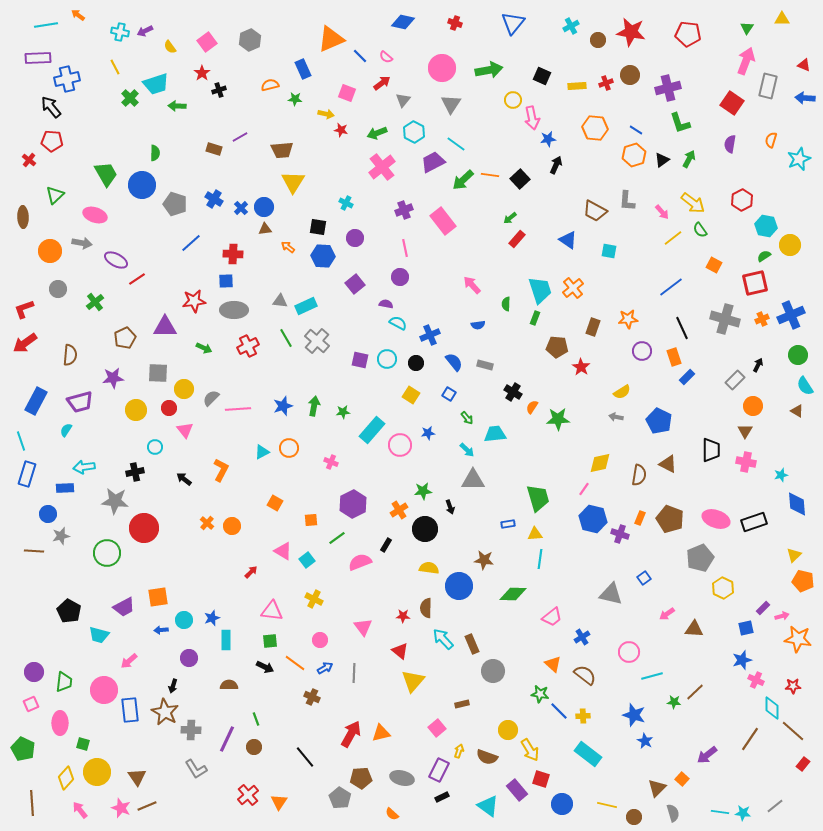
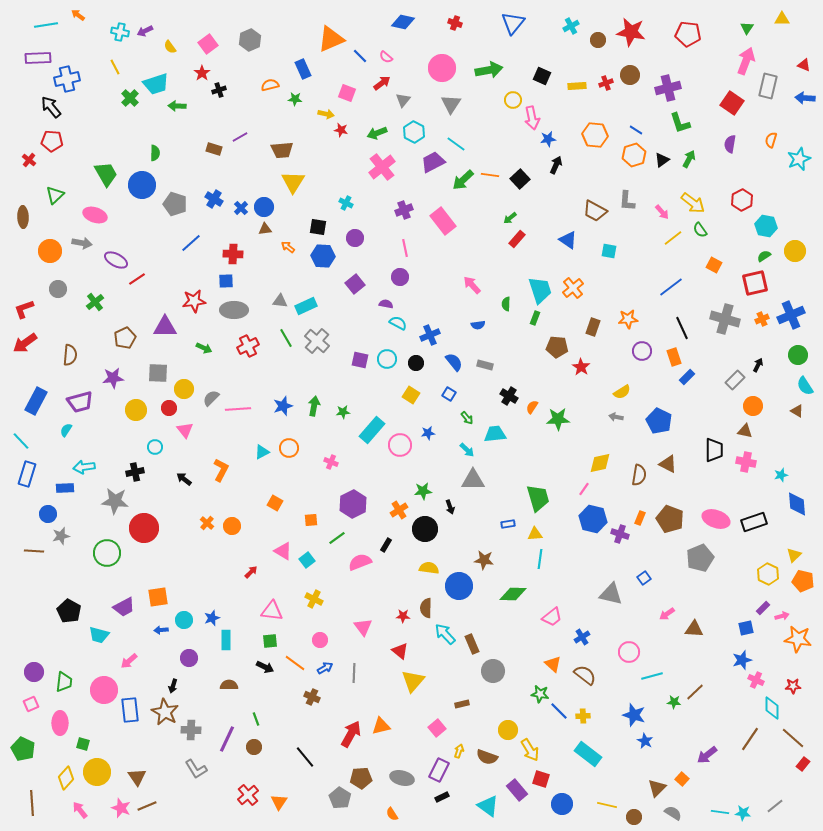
pink square at (207, 42): moved 1 px right, 2 px down
orange hexagon at (595, 128): moved 7 px down
yellow circle at (790, 245): moved 5 px right, 6 px down
black cross at (513, 392): moved 4 px left, 4 px down
brown triangle at (745, 431): rotated 49 degrees counterclockwise
cyan line at (21, 441): rotated 24 degrees counterclockwise
black trapezoid at (711, 450): moved 3 px right
yellow hexagon at (723, 588): moved 45 px right, 14 px up
cyan arrow at (443, 639): moved 2 px right, 5 px up
brown line at (793, 731): moved 7 px down
orange triangle at (381, 733): moved 7 px up
gray semicircle at (673, 813): rotated 42 degrees counterclockwise
orange semicircle at (392, 814): rotated 16 degrees clockwise
